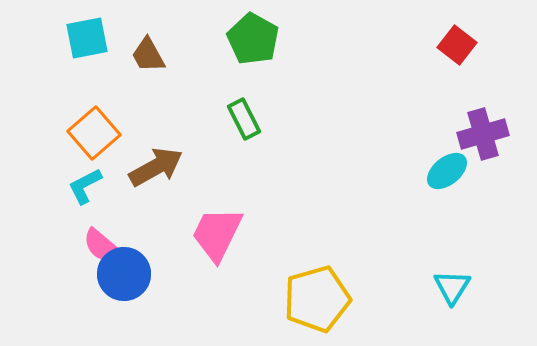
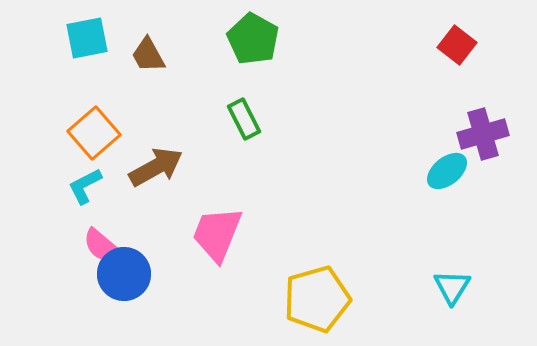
pink trapezoid: rotated 4 degrees counterclockwise
